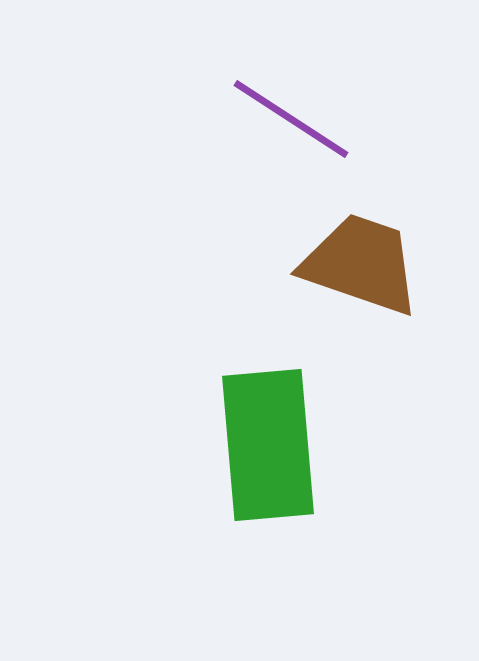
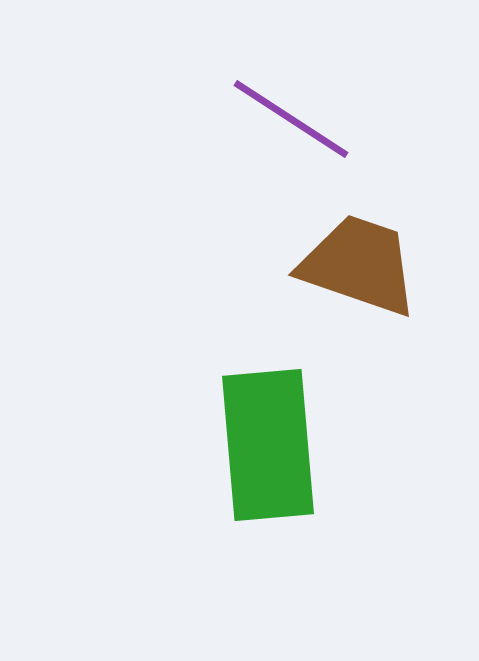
brown trapezoid: moved 2 px left, 1 px down
